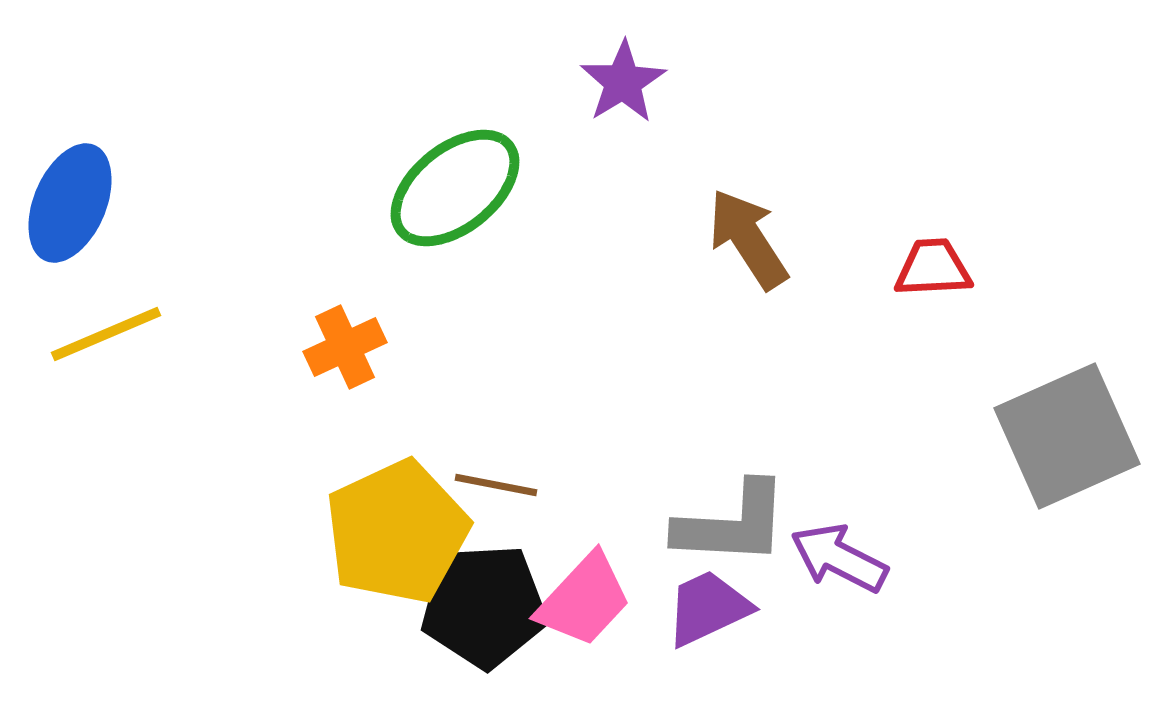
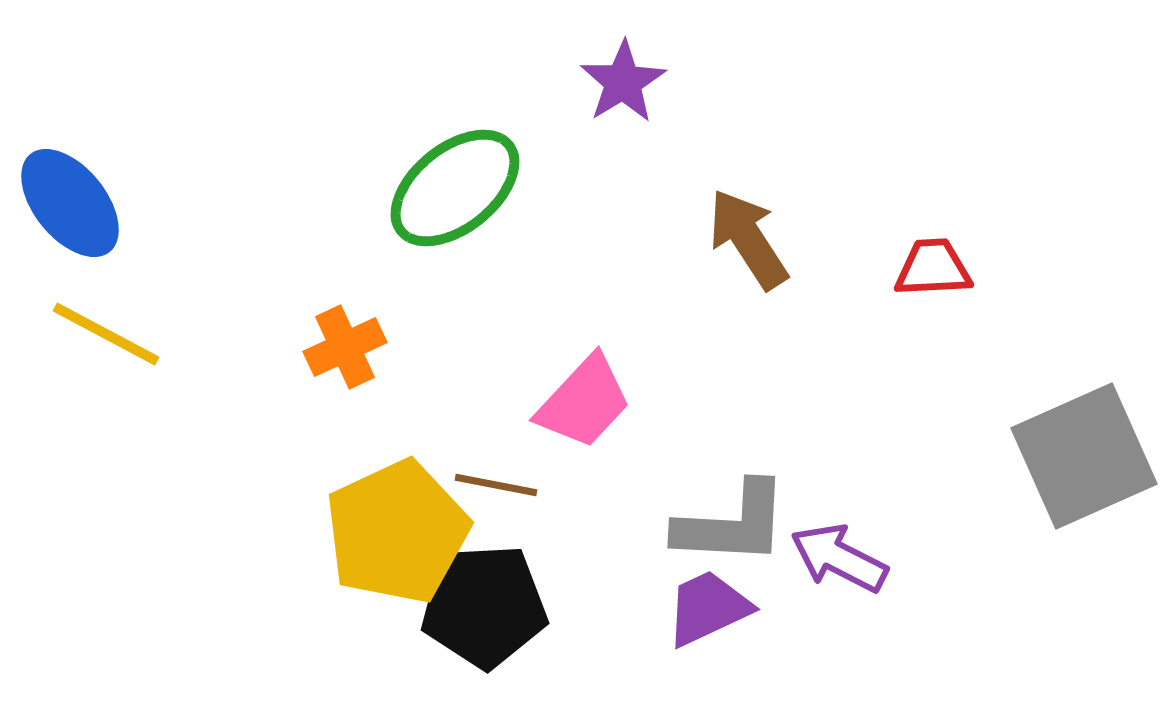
blue ellipse: rotated 62 degrees counterclockwise
yellow line: rotated 51 degrees clockwise
gray square: moved 17 px right, 20 px down
pink trapezoid: moved 198 px up
